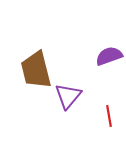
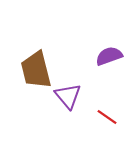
purple triangle: rotated 20 degrees counterclockwise
red line: moved 2 px left, 1 px down; rotated 45 degrees counterclockwise
